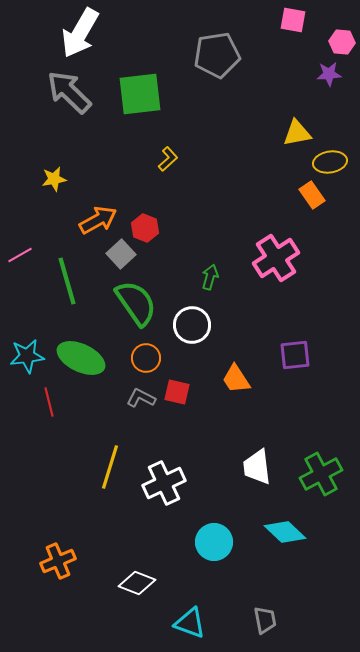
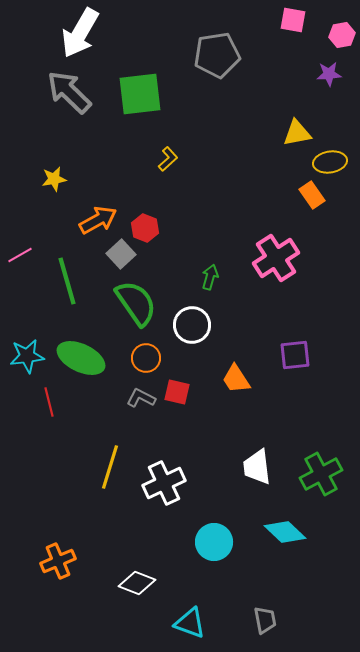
pink hexagon: moved 7 px up; rotated 15 degrees counterclockwise
